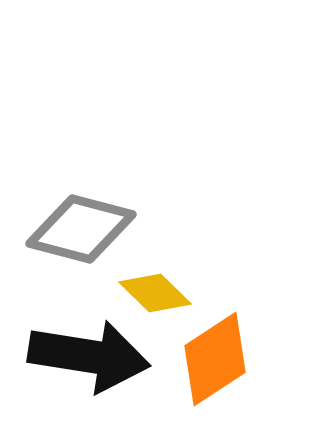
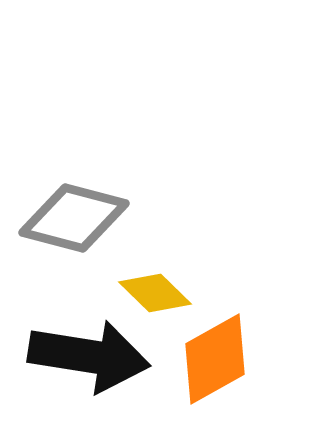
gray diamond: moved 7 px left, 11 px up
orange diamond: rotated 4 degrees clockwise
